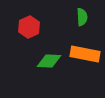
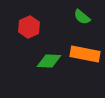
green semicircle: rotated 132 degrees clockwise
